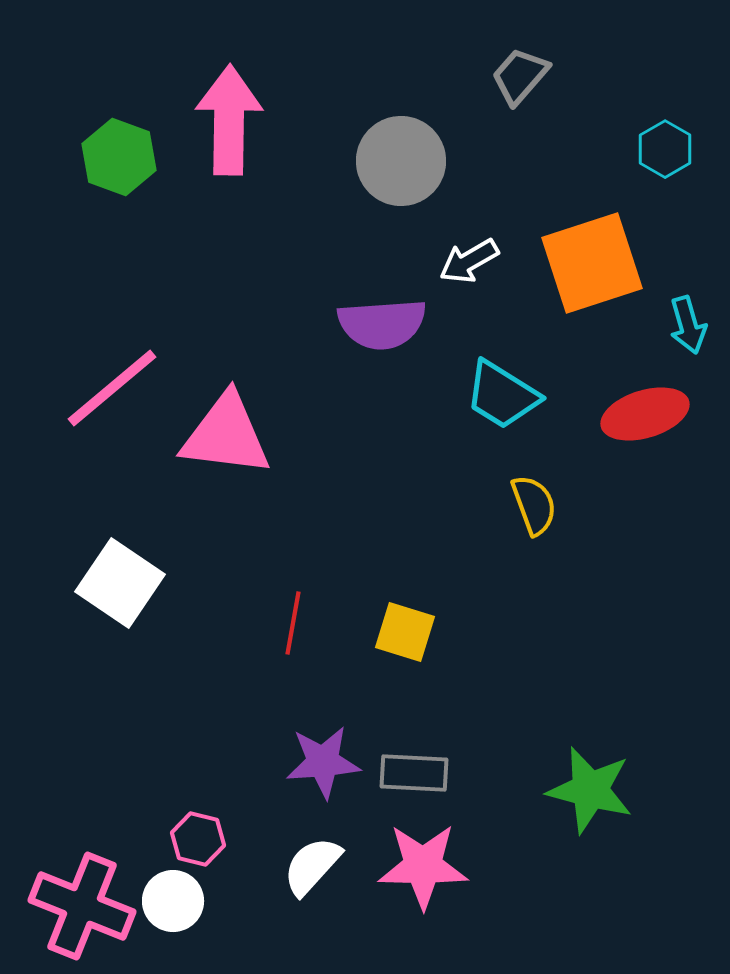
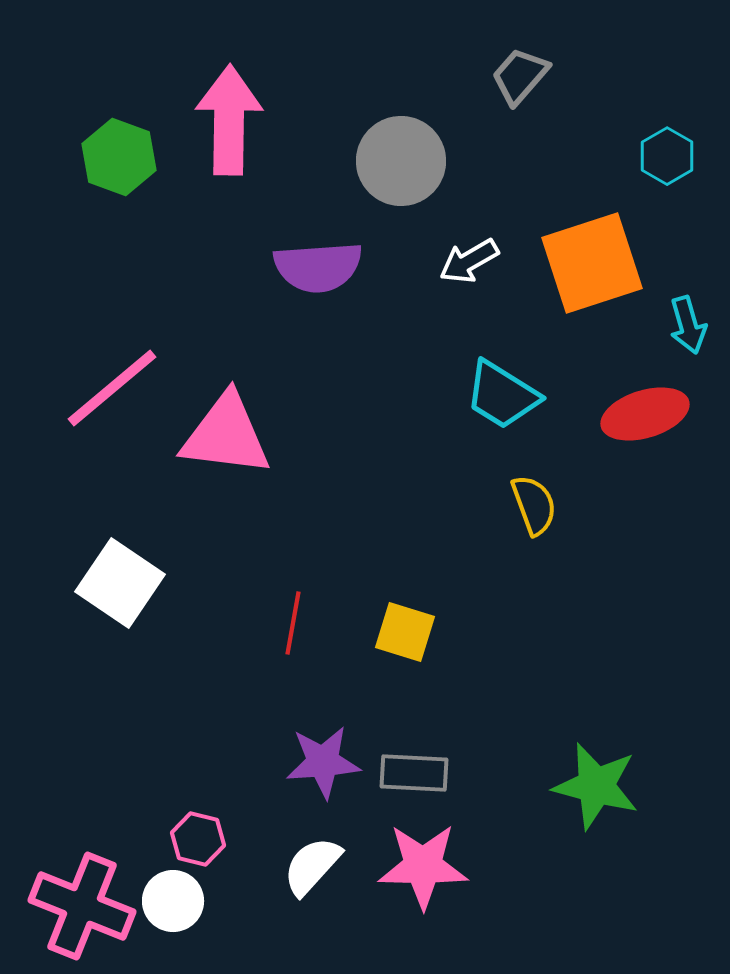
cyan hexagon: moved 2 px right, 7 px down
purple semicircle: moved 64 px left, 57 px up
green star: moved 6 px right, 4 px up
